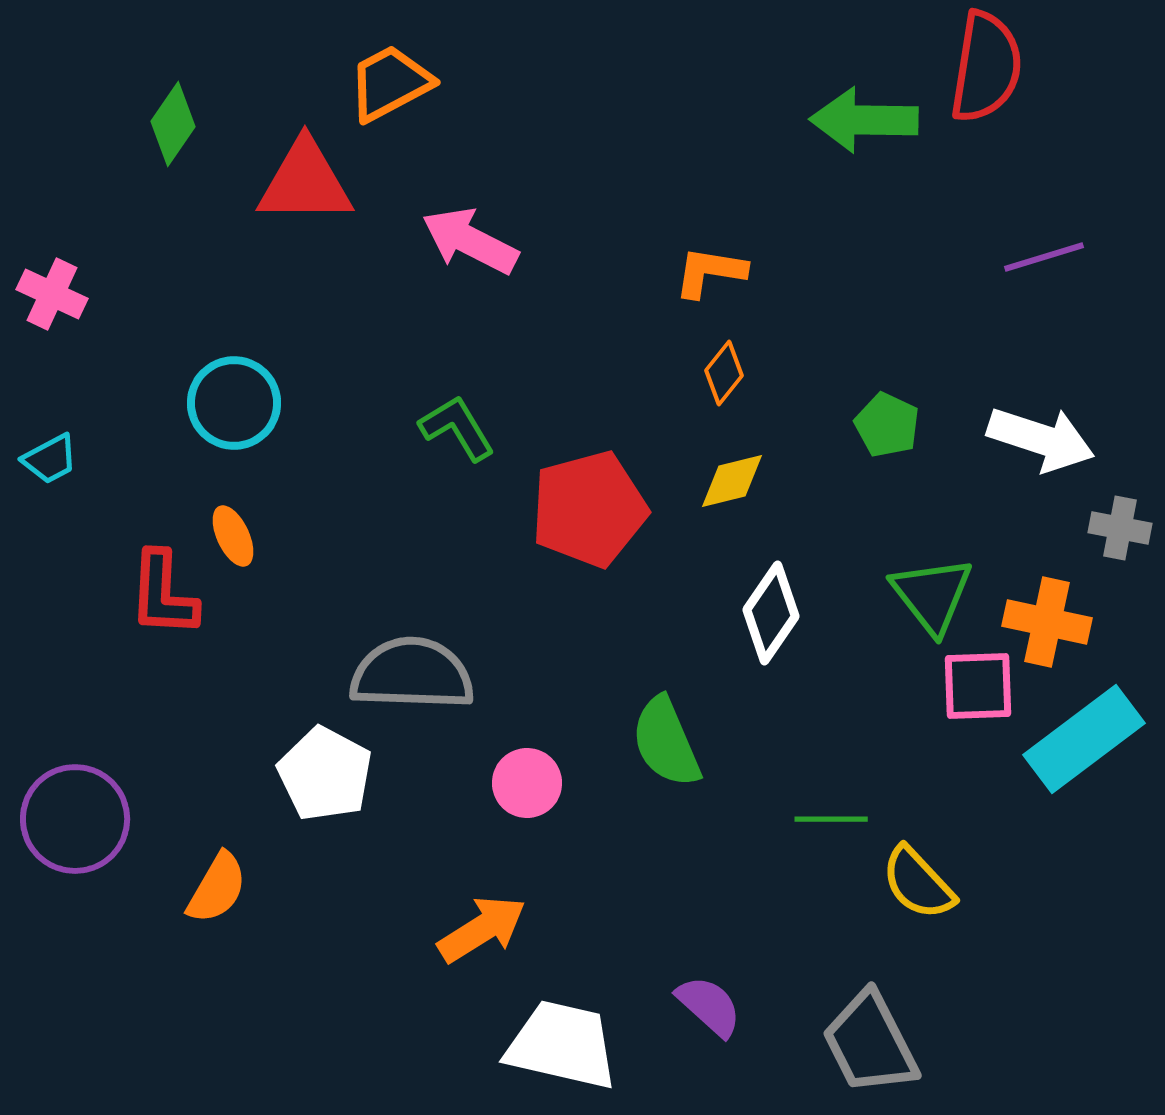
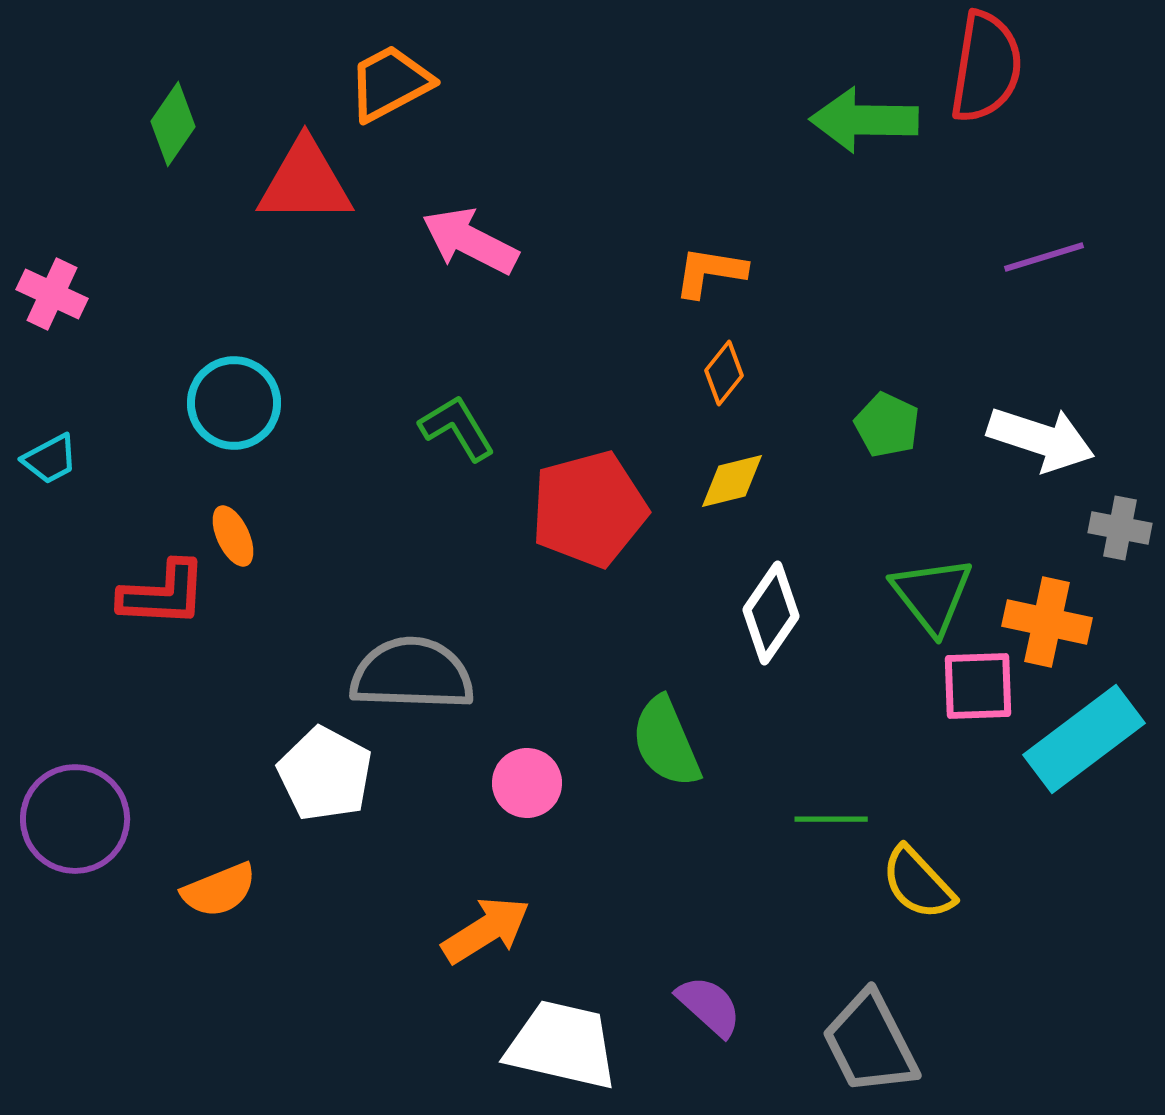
red L-shape: rotated 90 degrees counterclockwise
orange semicircle: moved 2 px right, 2 px down; rotated 38 degrees clockwise
orange arrow: moved 4 px right, 1 px down
